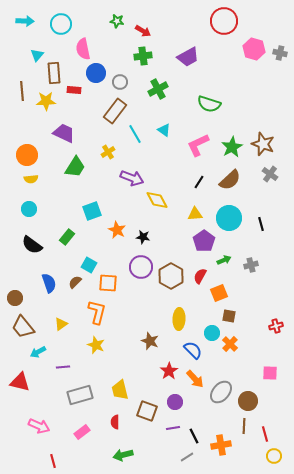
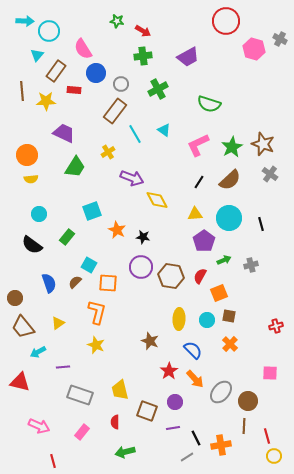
red circle at (224, 21): moved 2 px right
cyan circle at (61, 24): moved 12 px left, 7 px down
pink semicircle at (83, 49): rotated 20 degrees counterclockwise
gray cross at (280, 53): moved 14 px up; rotated 16 degrees clockwise
brown rectangle at (54, 73): moved 2 px right, 2 px up; rotated 40 degrees clockwise
gray circle at (120, 82): moved 1 px right, 2 px down
cyan circle at (29, 209): moved 10 px right, 5 px down
brown hexagon at (171, 276): rotated 20 degrees counterclockwise
yellow triangle at (61, 324): moved 3 px left, 1 px up
cyan circle at (212, 333): moved 5 px left, 13 px up
gray rectangle at (80, 395): rotated 35 degrees clockwise
pink rectangle at (82, 432): rotated 14 degrees counterclockwise
red line at (265, 434): moved 2 px right, 2 px down
black line at (194, 436): moved 2 px right, 2 px down
green arrow at (123, 455): moved 2 px right, 3 px up
